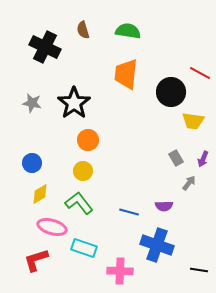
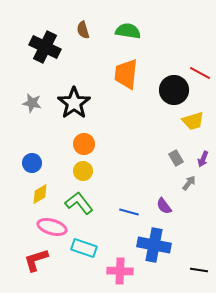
black circle: moved 3 px right, 2 px up
yellow trapezoid: rotated 25 degrees counterclockwise
orange circle: moved 4 px left, 4 px down
purple semicircle: rotated 54 degrees clockwise
blue cross: moved 3 px left; rotated 8 degrees counterclockwise
